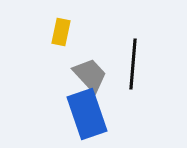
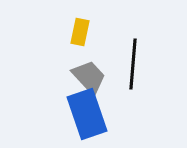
yellow rectangle: moved 19 px right
gray trapezoid: moved 1 px left, 2 px down
